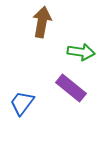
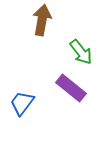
brown arrow: moved 2 px up
green arrow: rotated 44 degrees clockwise
